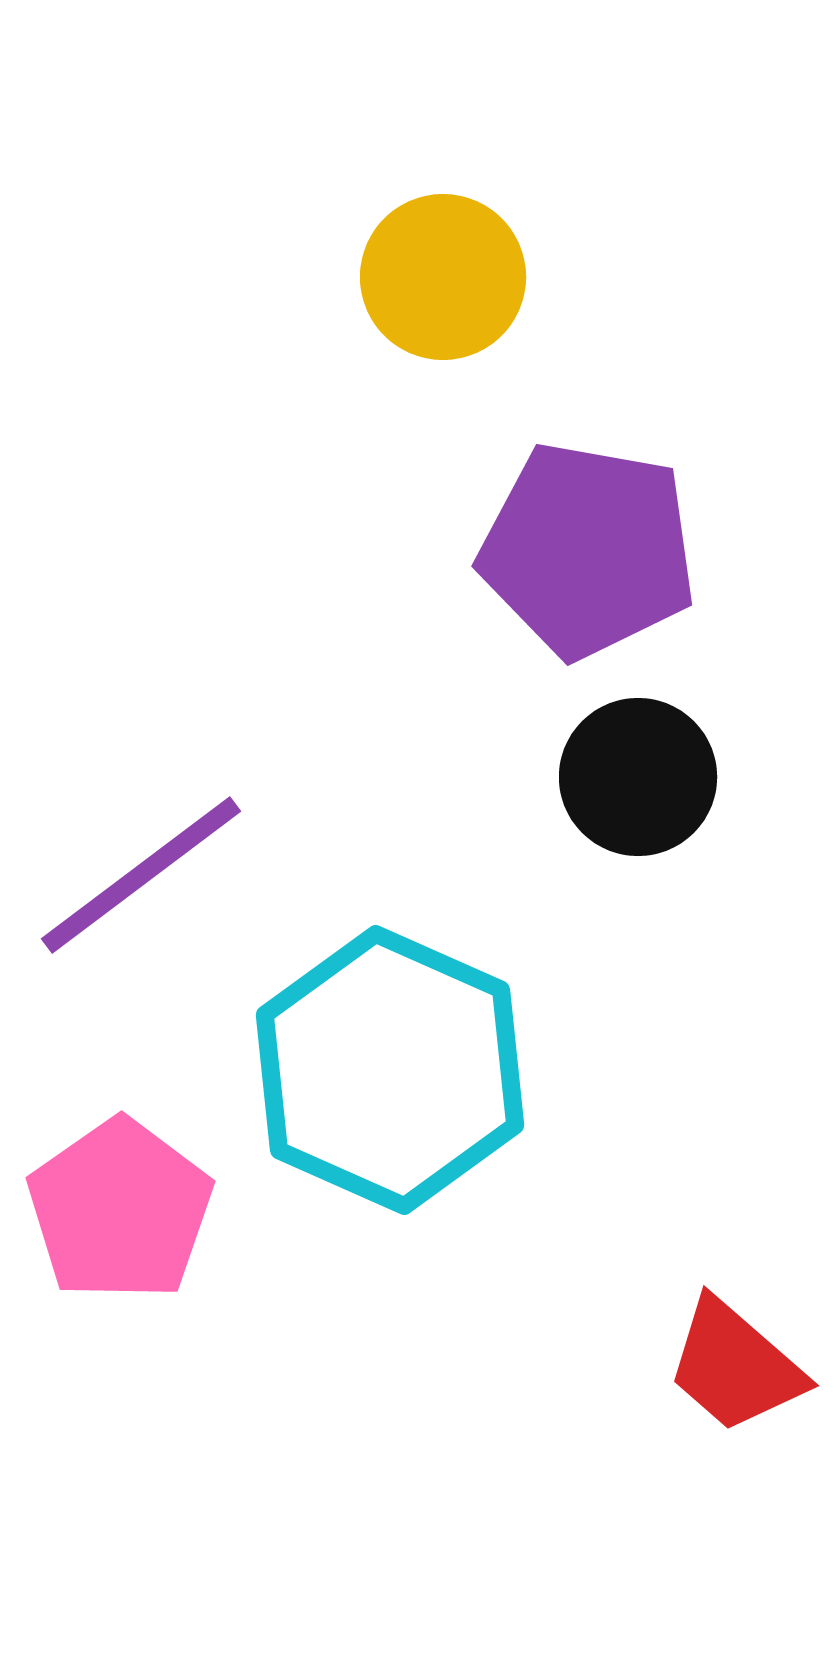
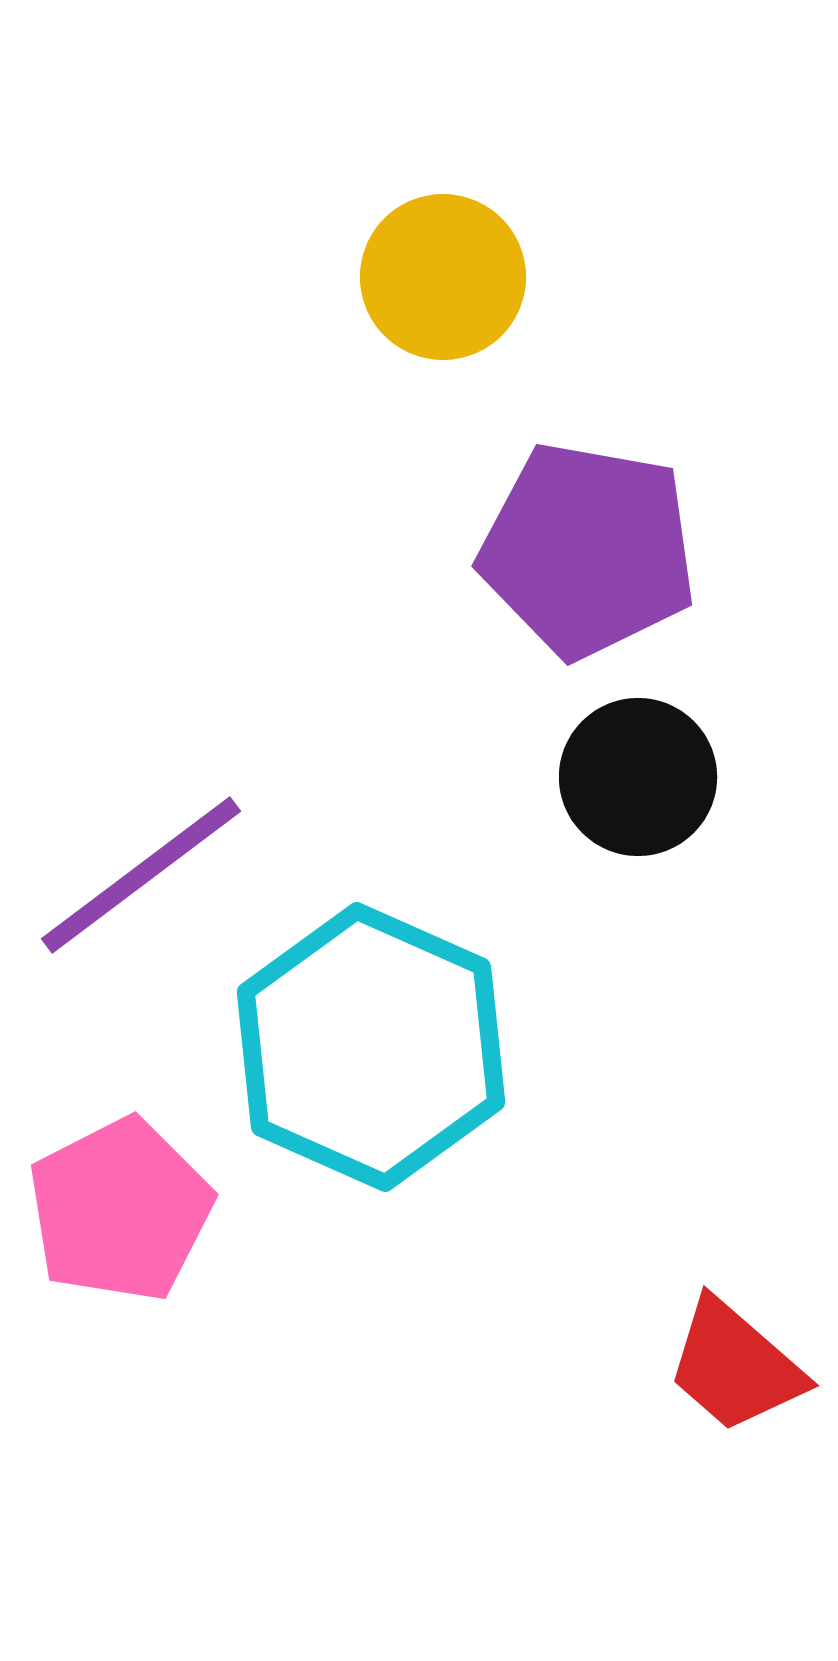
cyan hexagon: moved 19 px left, 23 px up
pink pentagon: rotated 8 degrees clockwise
